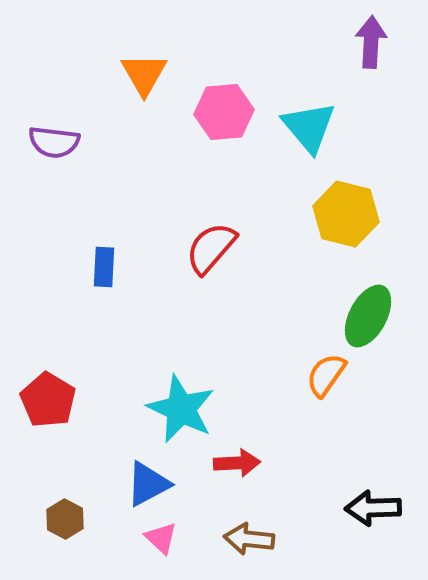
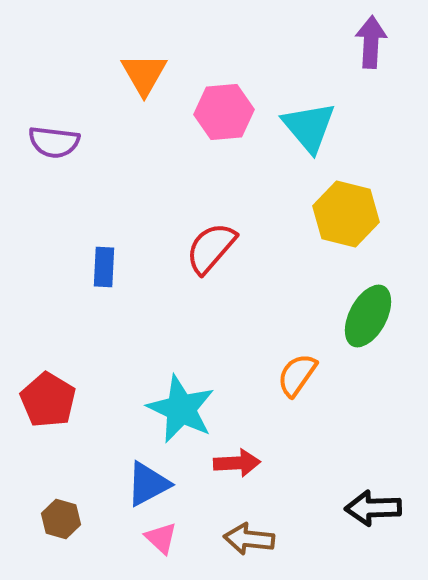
orange semicircle: moved 29 px left
brown hexagon: moved 4 px left; rotated 12 degrees counterclockwise
